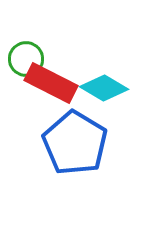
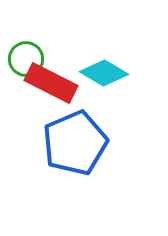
cyan diamond: moved 15 px up
blue pentagon: rotated 18 degrees clockwise
